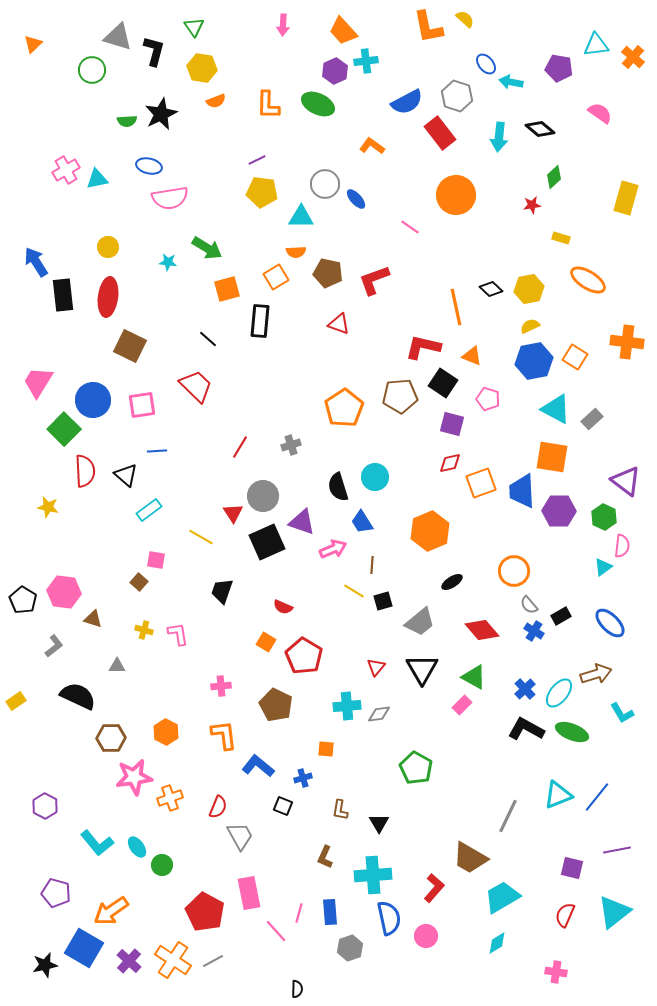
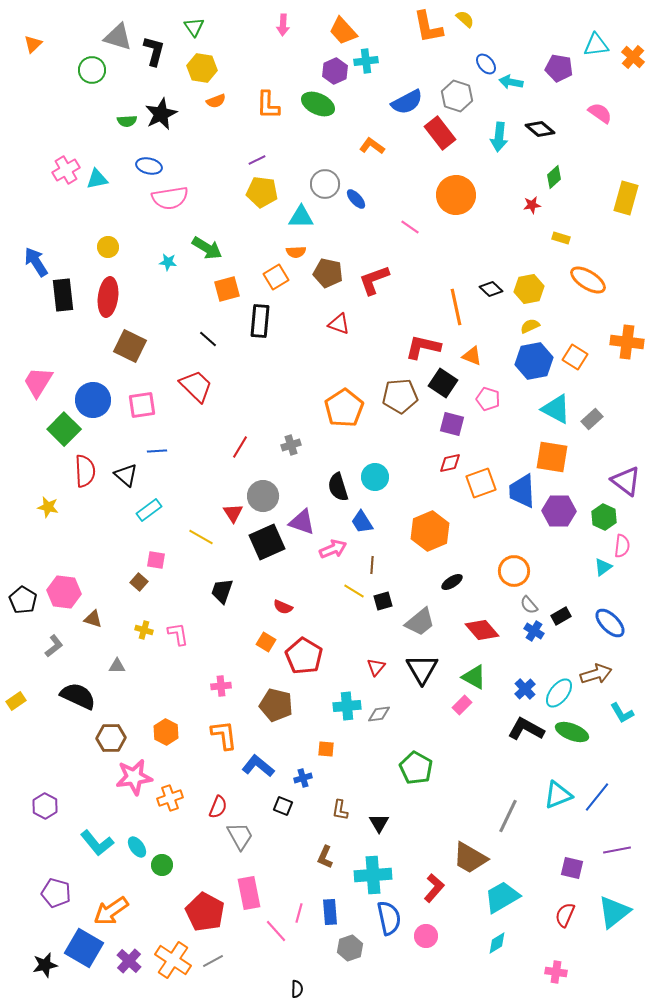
brown pentagon at (276, 705): rotated 12 degrees counterclockwise
